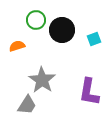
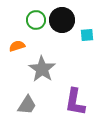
black circle: moved 10 px up
cyan square: moved 7 px left, 4 px up; rotated 16 degrees clockwise
gray star: moved 11 px up
purple L-shape: moved 14 px left, 10 px down
